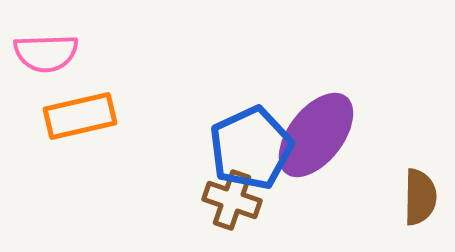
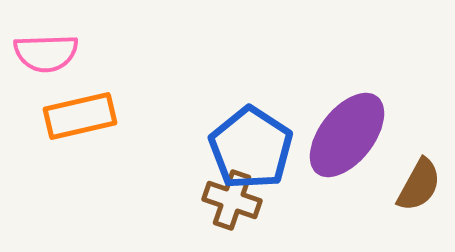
purple ellipse: moved 31 px right
blue pentagon: rotated 14 degrees counterclockwise
brown semicircle: moved 1 px left, 12 px up; rotated 28 degrees clockwise
